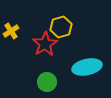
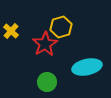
yellow cross: rotated 14 degrees counterclockwise
